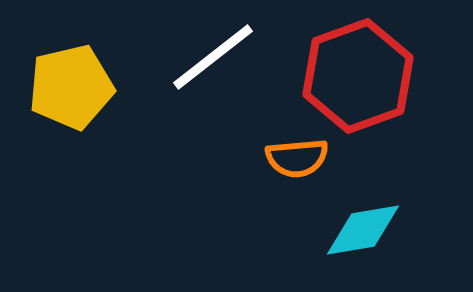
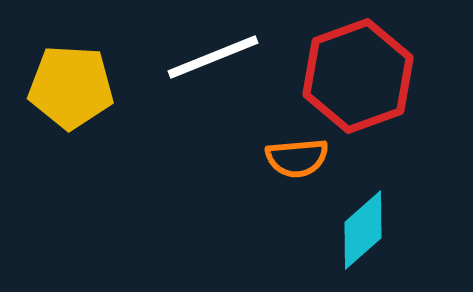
white line: rotated 16 degrees clockwise
yellow pentagon: rotated 16 degrees clockwise
cyan diamond: rotated 32 degrees counterclockwise
